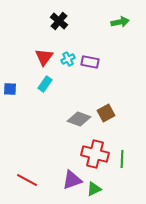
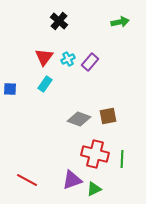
purple rectangle: rotated 60 degrees counterclockwise
brown square: moved 2 px right, 3 px down; rotated 18 degrees clockwise
